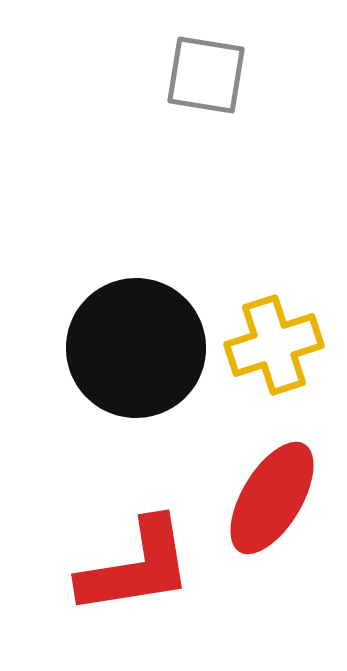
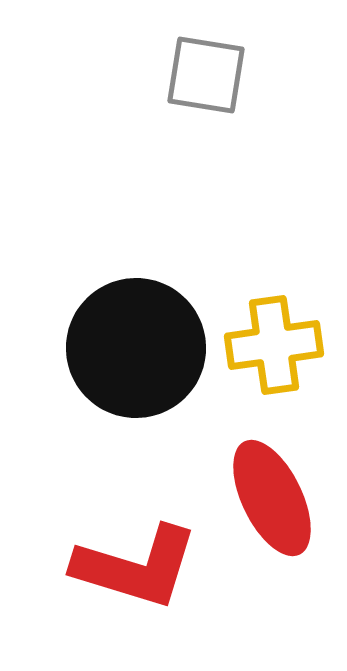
yellow cross: rotated 10 degrees clockwise
red ellipse: rotated 57 degrees counterclockwise
red L-shape: rotated 26 degrees clockwise
